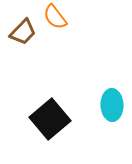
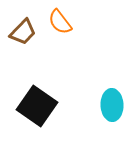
orange semicircle: moved 5 px right, 5 px down
black square: moved 13 px left, 13 px up; rotated 15 degrees counterclockwise
